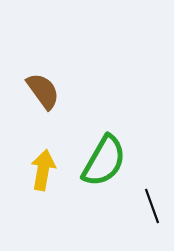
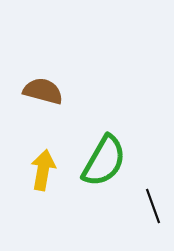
brown semicircle: rotated 39 degrees counterclockwise
black line: moved 1 px right
